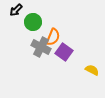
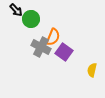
black arrow: rotated 88 degrees counterclockwise
green circle: moved 2 px left, 3 px up
yellow semicircle: rotated 104 degrees counterclockwise
